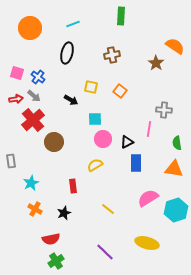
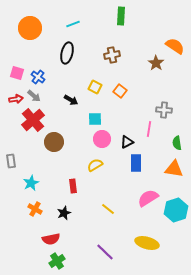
yellow square: moved 4 px right; rotated 16 degrees clockwise
pink circle: moved 1 px left
green cross: moved 1 px right
